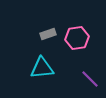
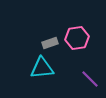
gray rectangle: moved 2 px right, 9 px down
